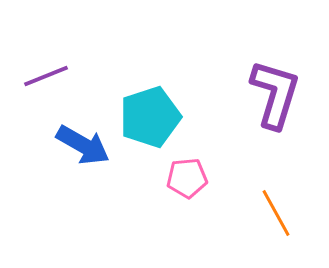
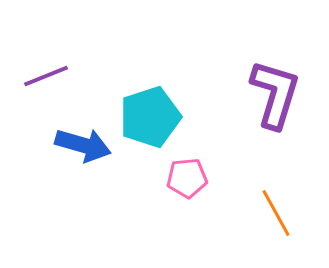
blue arrow: rotated 14 degrees counterclockwise
